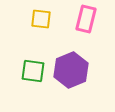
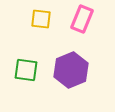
pink rectangle: moved 4 px left; rotated 8 degrees clockwise
green square: moved 7 px left, 1 px up
